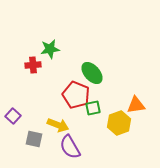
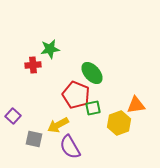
yellow arrow: rotated 130 degrees clockwise
